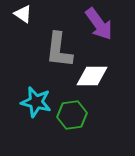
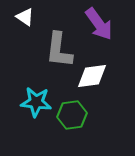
white triangle: moved 2 px right, 3 px down
white diamond: rotated 8 degrees counterclockwise
cyan star: rotated 8 degrees counterclockwise
